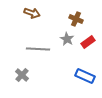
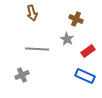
brown arrow: rotated 56 degrees clockwise
red rectangle: moved 9 px down
gray line: moved 1 px left
gray cross: rotated 24 degrees clockwise
